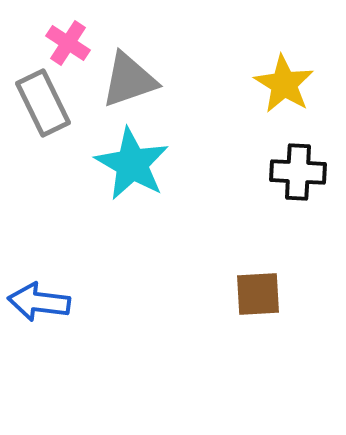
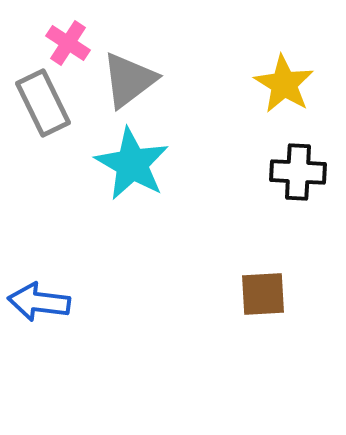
gray triangle: rotated 18 degrees counterclockwise
brown square: moved 5 px right
